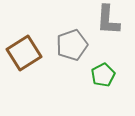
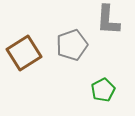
green pentagon: moved 15 px down
